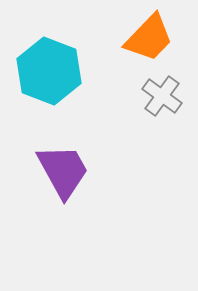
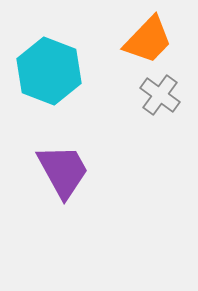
orange trapezoid: moved 1 px left, 2 px down
gray cross: moved 2 px left, 1 px up
